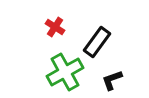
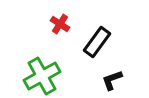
red cross: moved 5 px right, 3 px up
green cross: moved 23 px left, 4 px down
